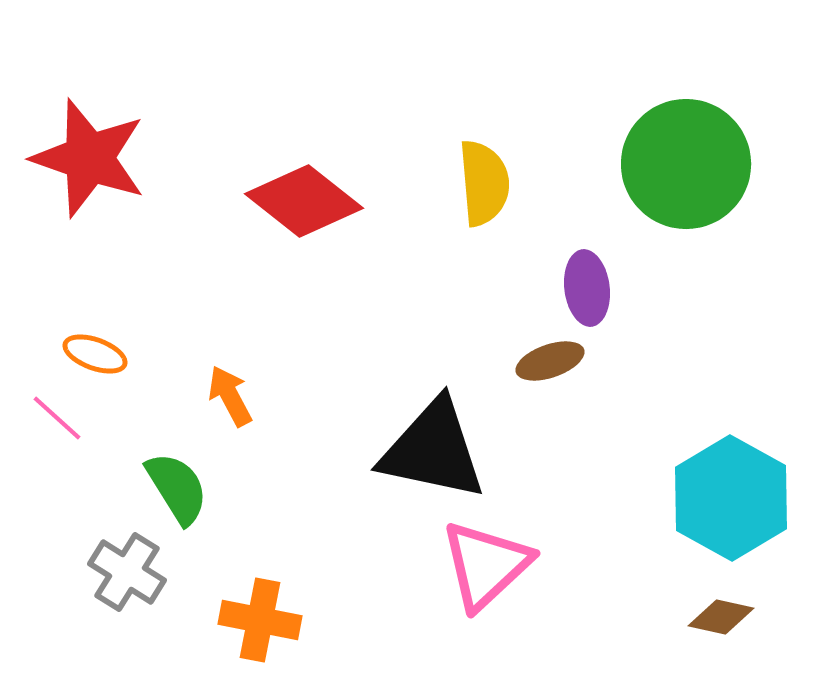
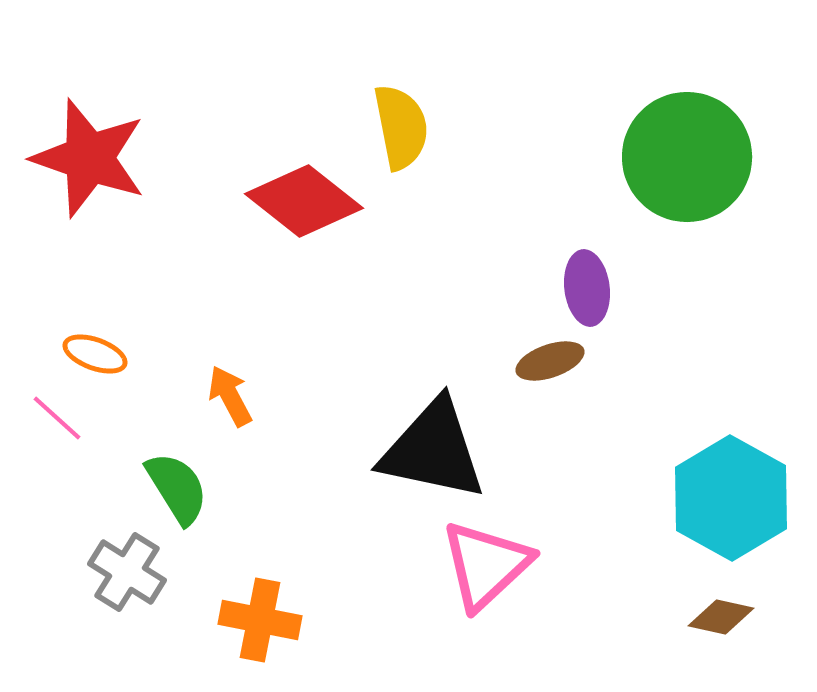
green circle: moved 1 px right, 7 px up
yellow semicircle: moved 83 px left, 56 px up; rotated 6 degrees counterclockwise
